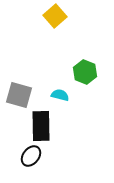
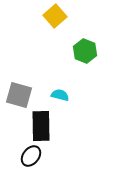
green hexagon: moved 21 px up
